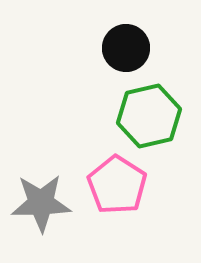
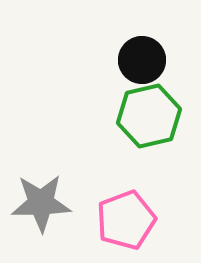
black circle: moved 16 px right, 12 px down
pink pentagon: moved 9 px right, 35 px down; rotated 18 degrees clockwise
